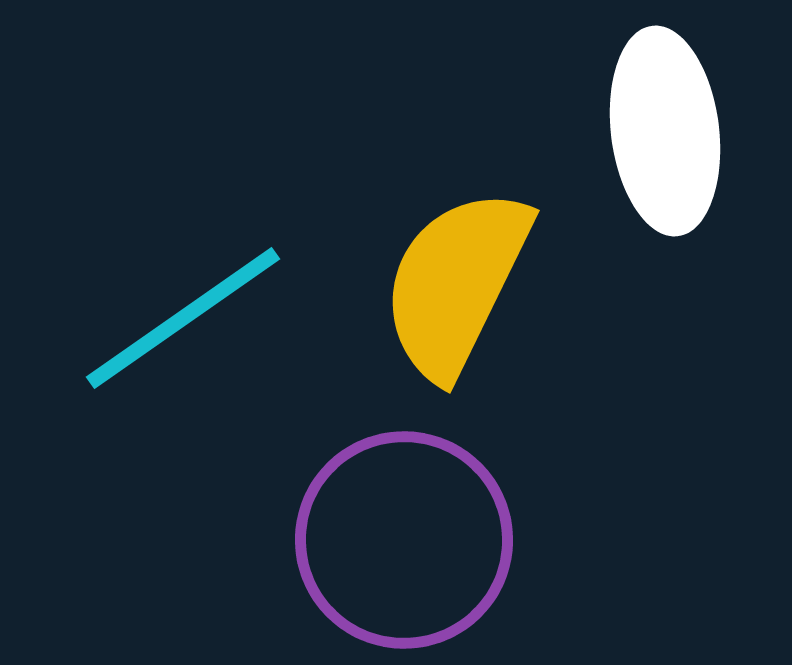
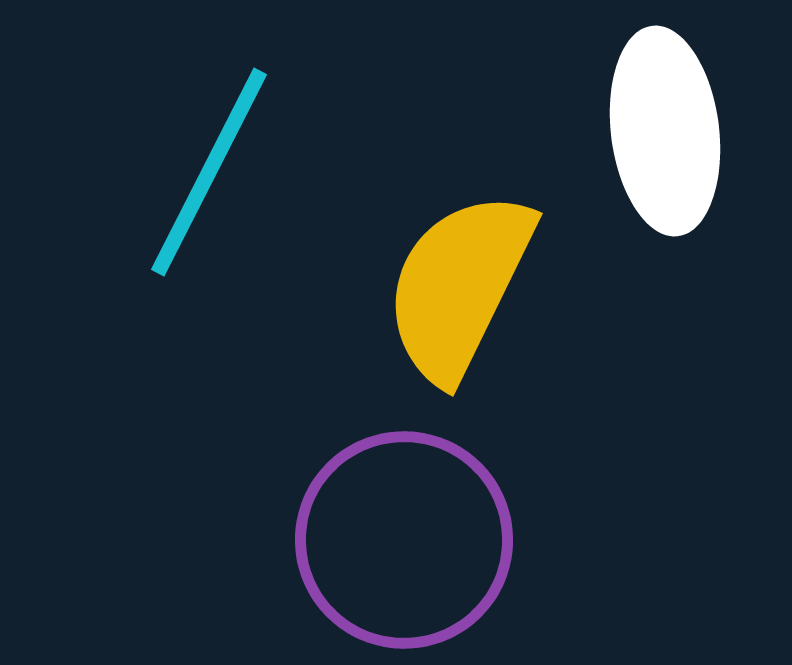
yellow semicircle: moved 3 px right, 3 px down
cyan line: moved 26 px right, 146 px up; rotated 28 degrees counterclockwise
